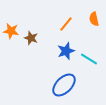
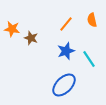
orange semicircle: moved 2 px left, 1 px down
orange star: moved 1 px right, 2 px up
cyan line: rotated 24 degrees clockwise
